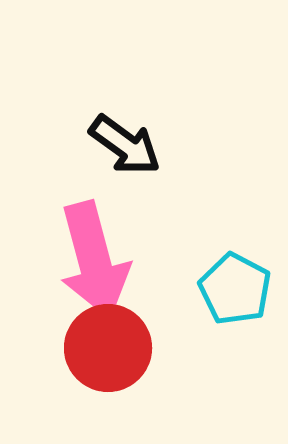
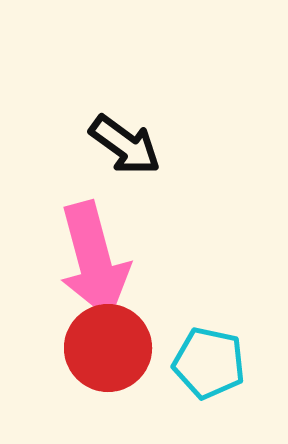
cyan pentagon: moved 26 px left, 74 px down; rotated 16 degrees counterclockwise
